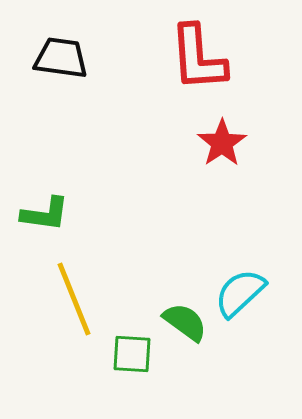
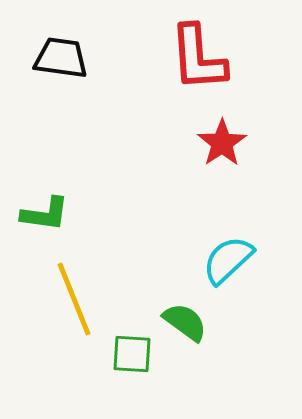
cyan semicircle: moved 12 px left, 33 px up
